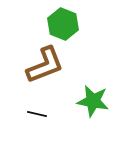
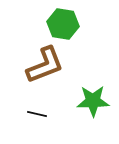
green hexagon: rotated 12 degrees counterclockwise
green star: rotated 12 degrees counterclockwise
